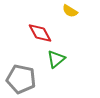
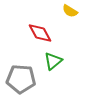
green triangle: moved 3 px left, 2 px down
gray pentagon: rotated 8 degrees counterclockwise
